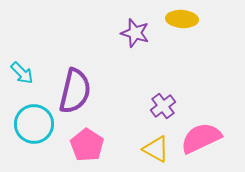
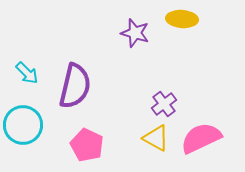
cyan arrow: moved 5 px right
purple semicircle: moved 5 px up
purple cross: moved 1 px right, 2 px up
cyan circle: moved 11 px left, 1 px down
pink pentagon: rotated 8 degrees counterclockwise
yellow triangle: moved 11 px up
